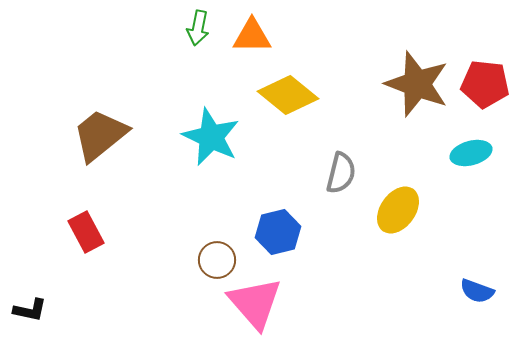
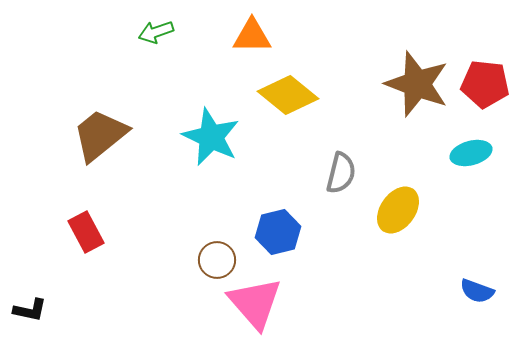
green arrow: moved 42 px left, 4 px down; rotated 60 degrees clockwise
